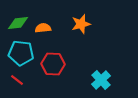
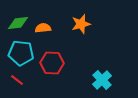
red hexagon: moved 1 px left, 1 px up
cyan cross: moved 1 px right
